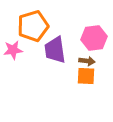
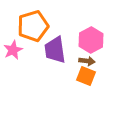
pink hexagon: moved 3 px left, 2 px down; rotated 20 degrees counterclockwise
pink star: rotated 18 degrees counterclockwise
orange square: rotated 18 degrees clockwise
